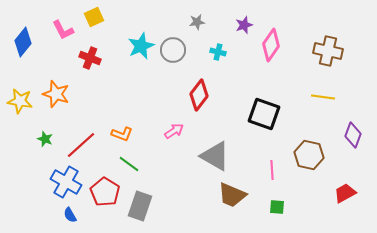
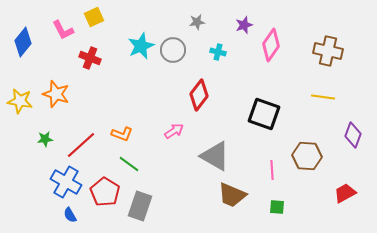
green star: rotated 28 degrees counterclockwise
brown hexagon: moved 2 px left, 1 px down; rotated 8 degrees counterclockwise
